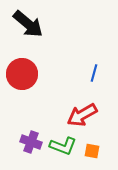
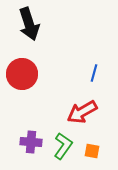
black arrow: moved 1 px right; rotated 32 degrees clockwise
red arrow: moved 3 px up
purple cross: rotated 15 degrees counterclockwise
green L-shape: rotated 76 degrees counterclockwise
